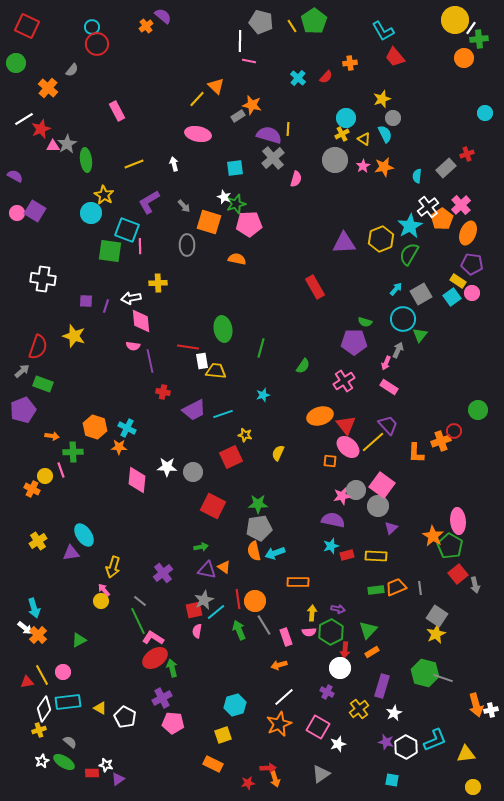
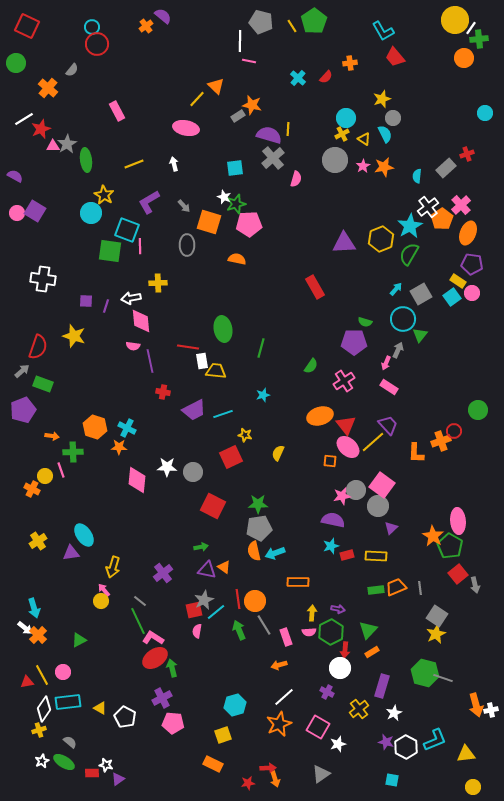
pink ellipse at (198, 134): moved 12 px left, 6 px up
green semicircle at (303, 366): moved 8 px right
